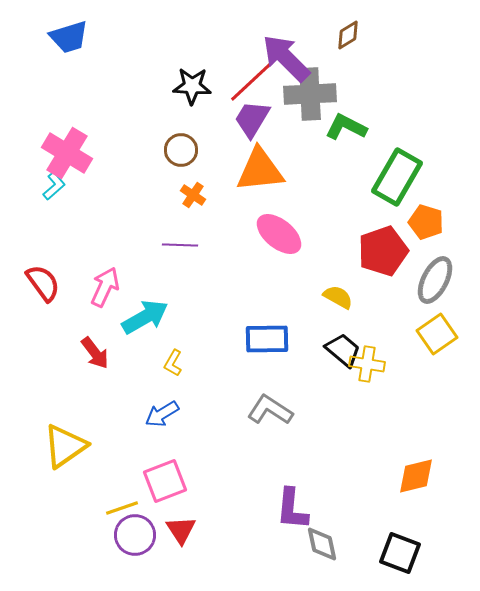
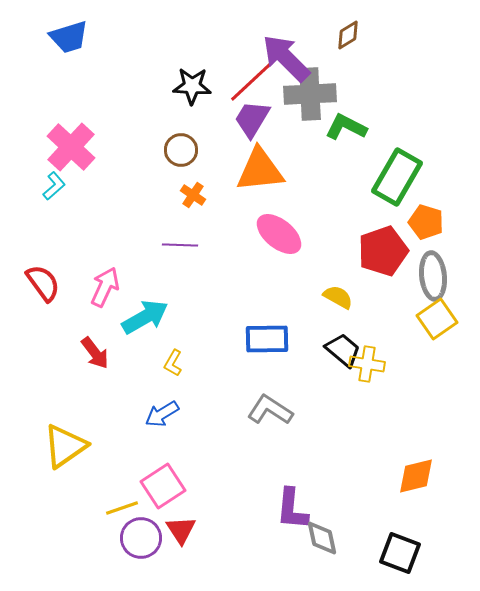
pink cross: moved 4 px right, 6 px up; rotated 12 degrees clockwise
gray ellipse: moved 2 px left, 4 px up; rotated 33 degrees counterclockwise
yellow square: moved 15 px up
pink square: moved 2 px left, 5 px down; rotated 12 degrees counterclockwise
purple circle: moved 6 px right, 3 px down
gray diamond: moved 6 px up
